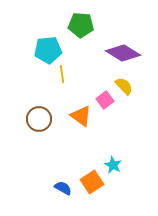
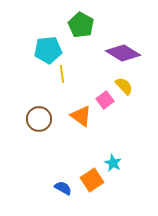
green pentagon: rotated 25 degrees clockwise
cyan star: moved 2 px up
orange square: moved 2 px up
